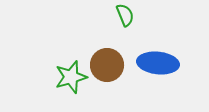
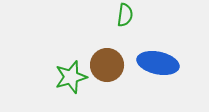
green semicircle: rotated 30 degrees clockwise
blue ellipse: rotated 6 degrees clockwise
